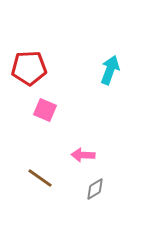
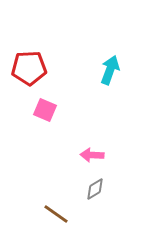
pink arrow: moved 9 px right
brown line: moved 16 px right, 36 px down
